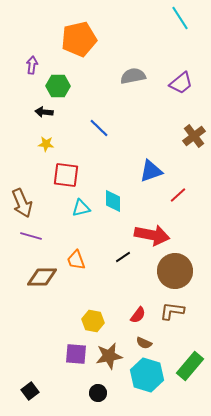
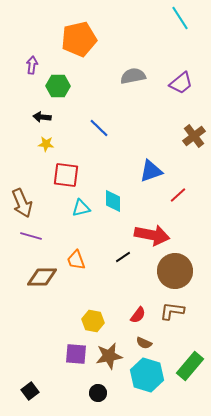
black arrow: moved 2 px left, 5 px down
